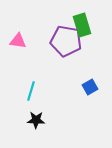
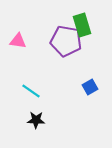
cyan line: rotated 72 degrees counterclockwise
